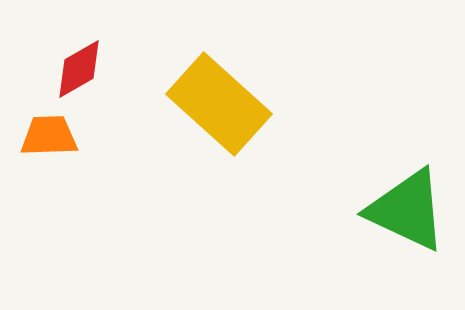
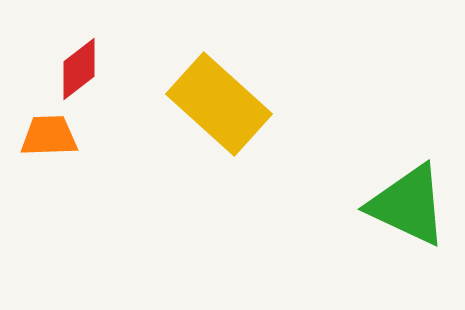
red diamond: rotated 8 degrees counterclockwise
green triangle: moved 1 px right, 5 px up
